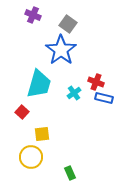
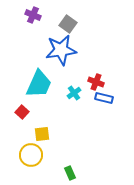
blue star: rotated 28 degrees clockwise
cyan trapezoid: rotated 8 degrees clockwise
yellow circle: moved 2 px up
